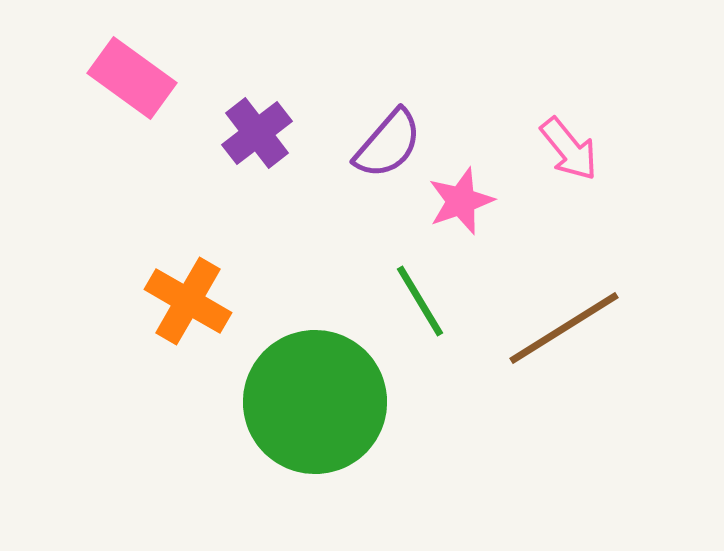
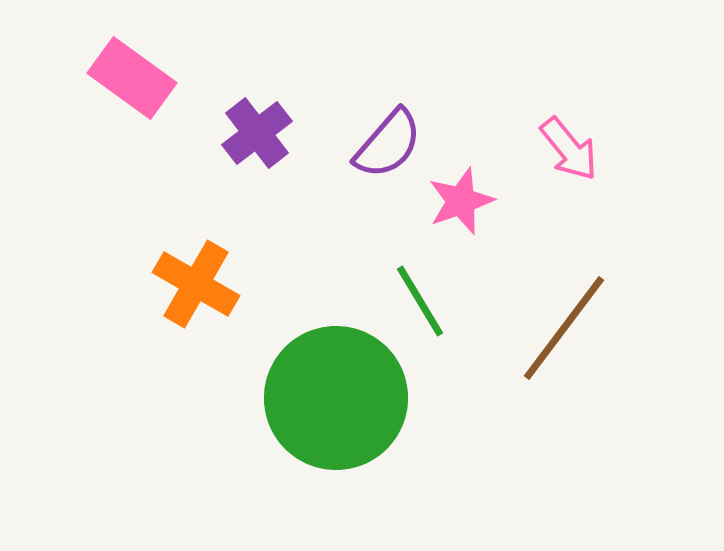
orange cross: moved 8 px right, 17 px up
brown line: rotated 21 degrees counterclockwise
green circle: moved 21 px right, 4 px up
